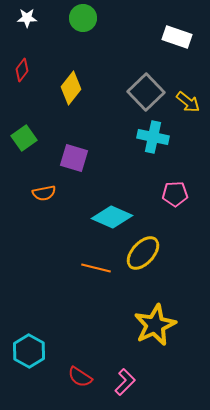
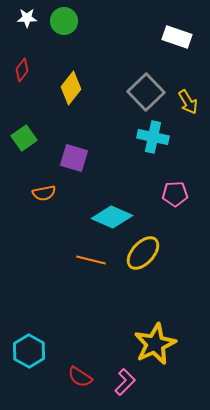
green circle: moved 19 px left, 3 px down
yellow arrow: rotated 20 degrees clockwise
orange line: moved 5 px left, 8 px up
yellow star: moved 19 px down
